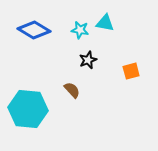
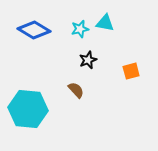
cyan star: moved 1 px up; rotated 24 degrees counterclockwise
brown semicircle: moved 4 px right
